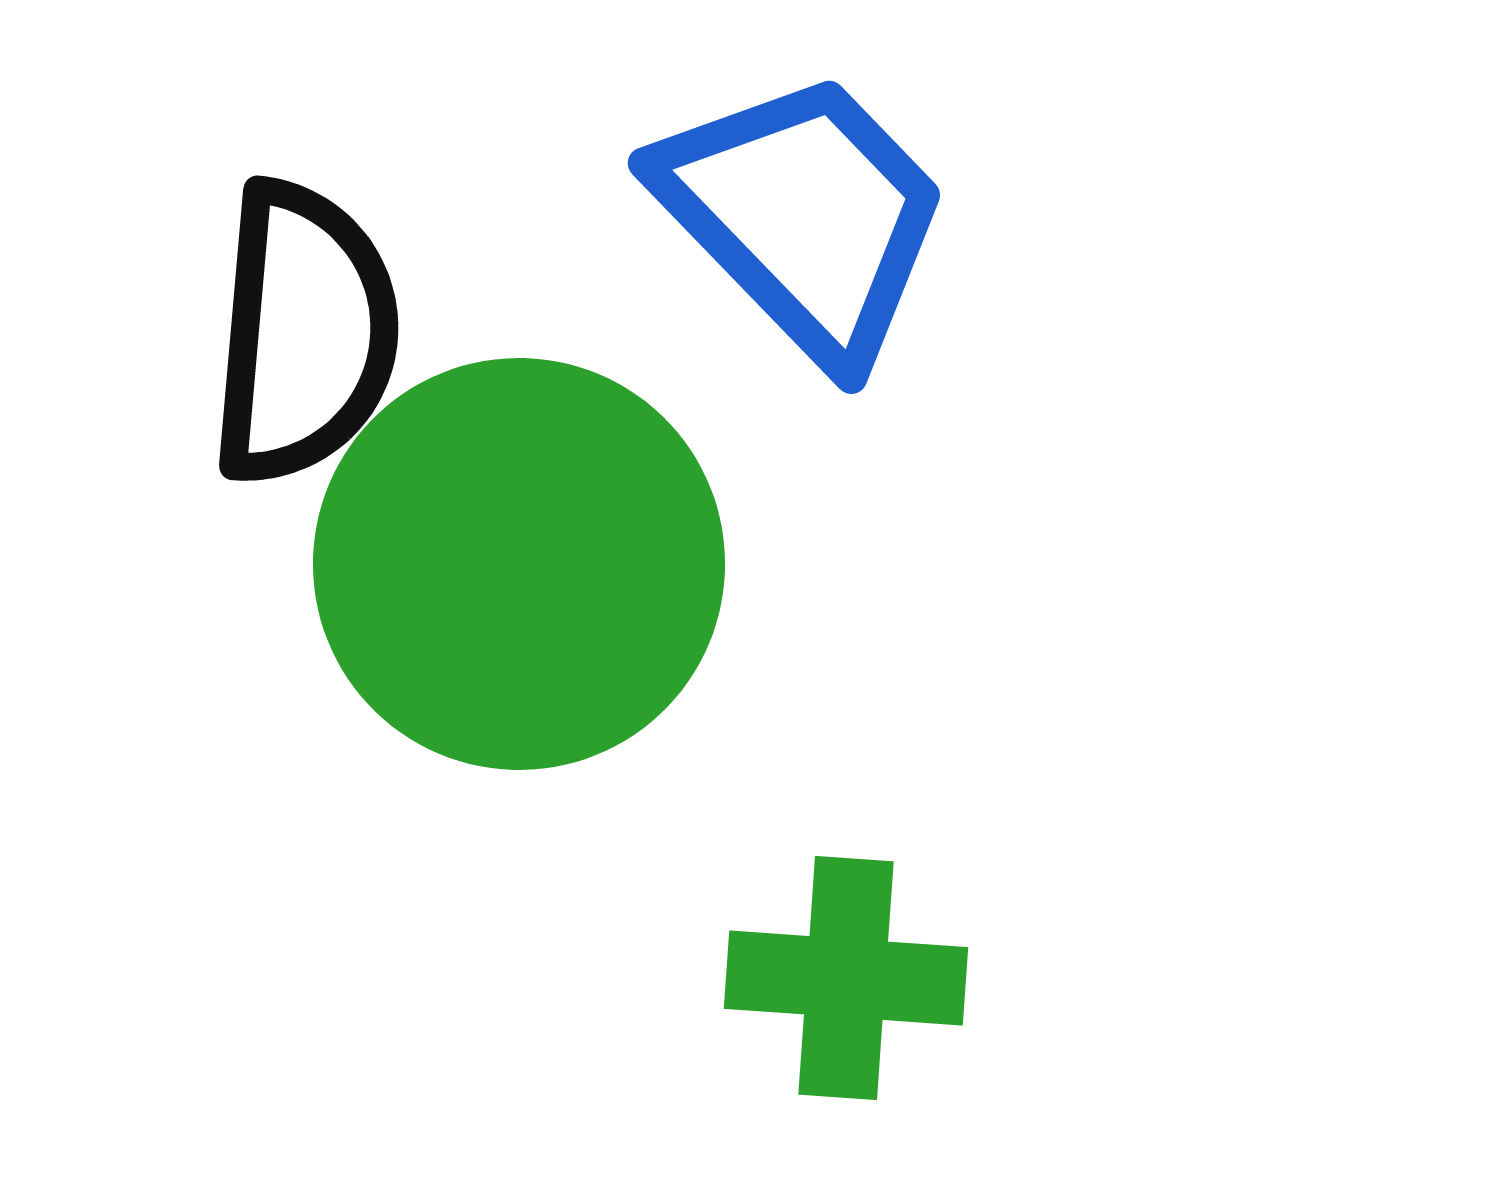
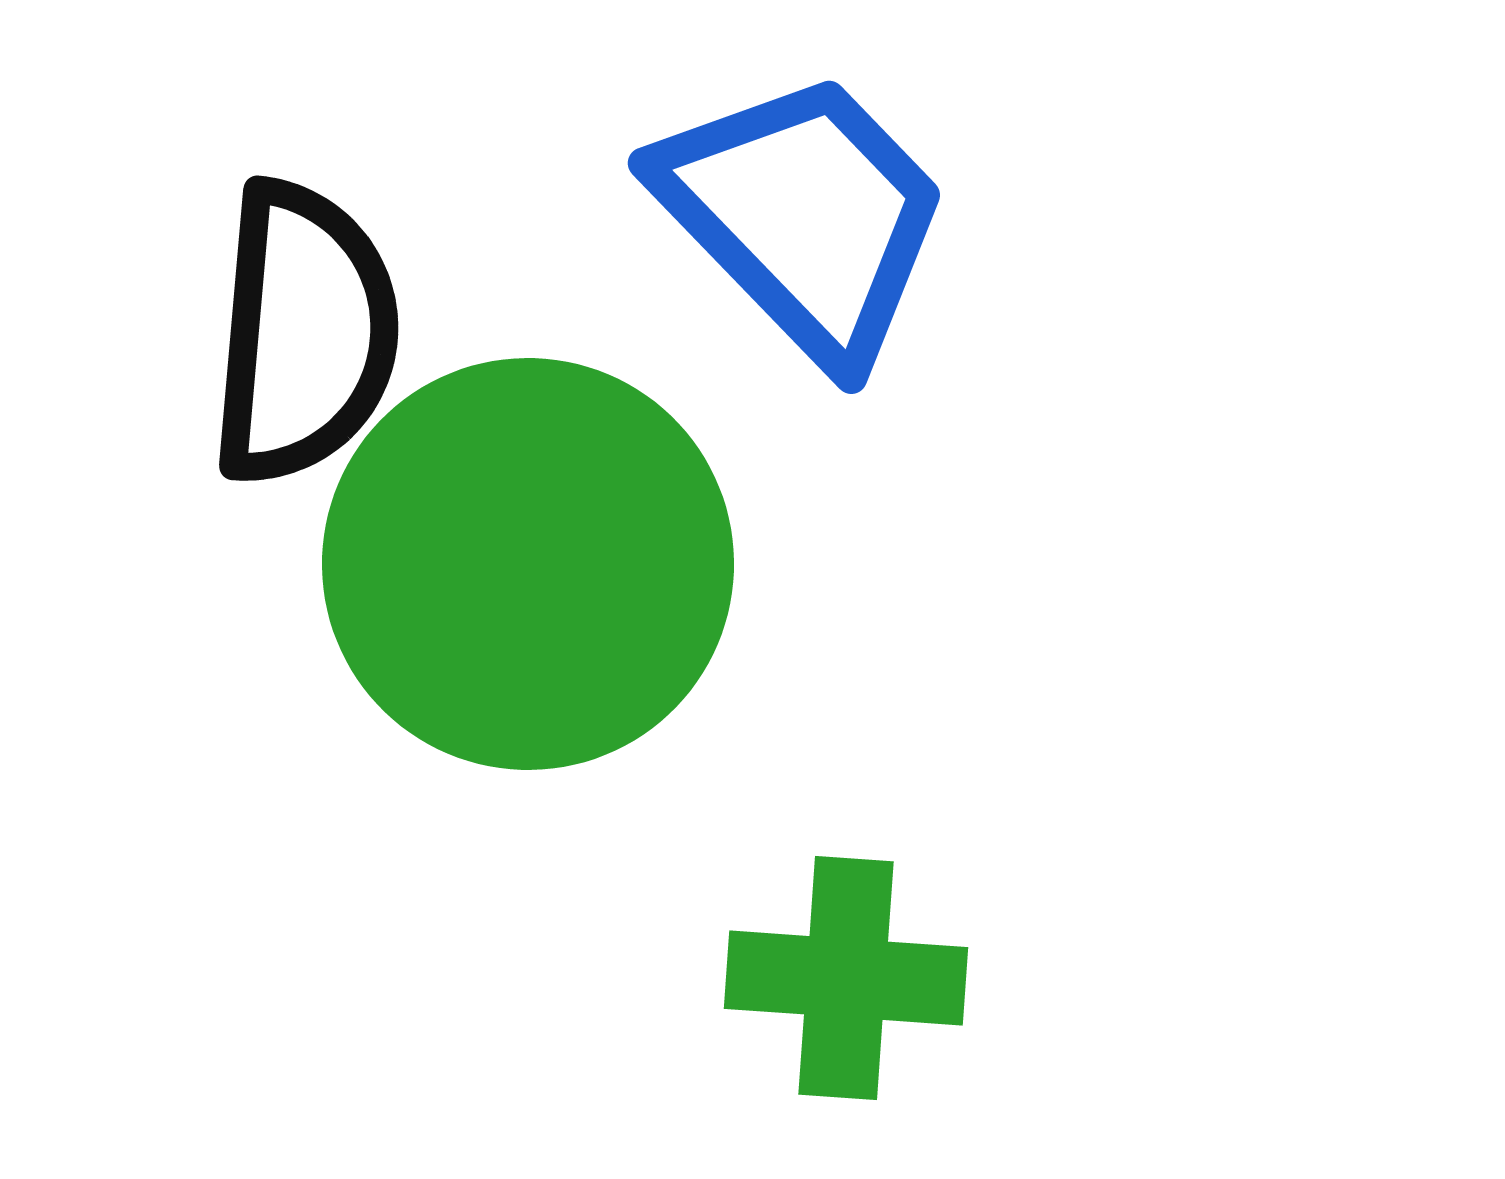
green circle: moved 9 px right
